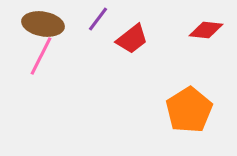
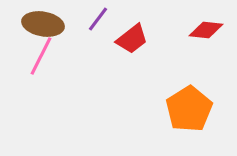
orange pentagon: moved 1 px up
